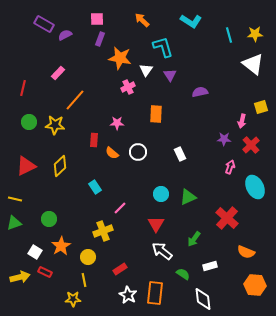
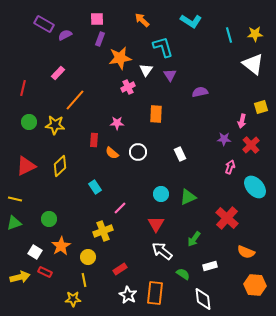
orange star at (120, 58): rotated 20 degrees counterclockwise
cyan ellipse at (255, 187): rotated 15 degrees counterclockwise
